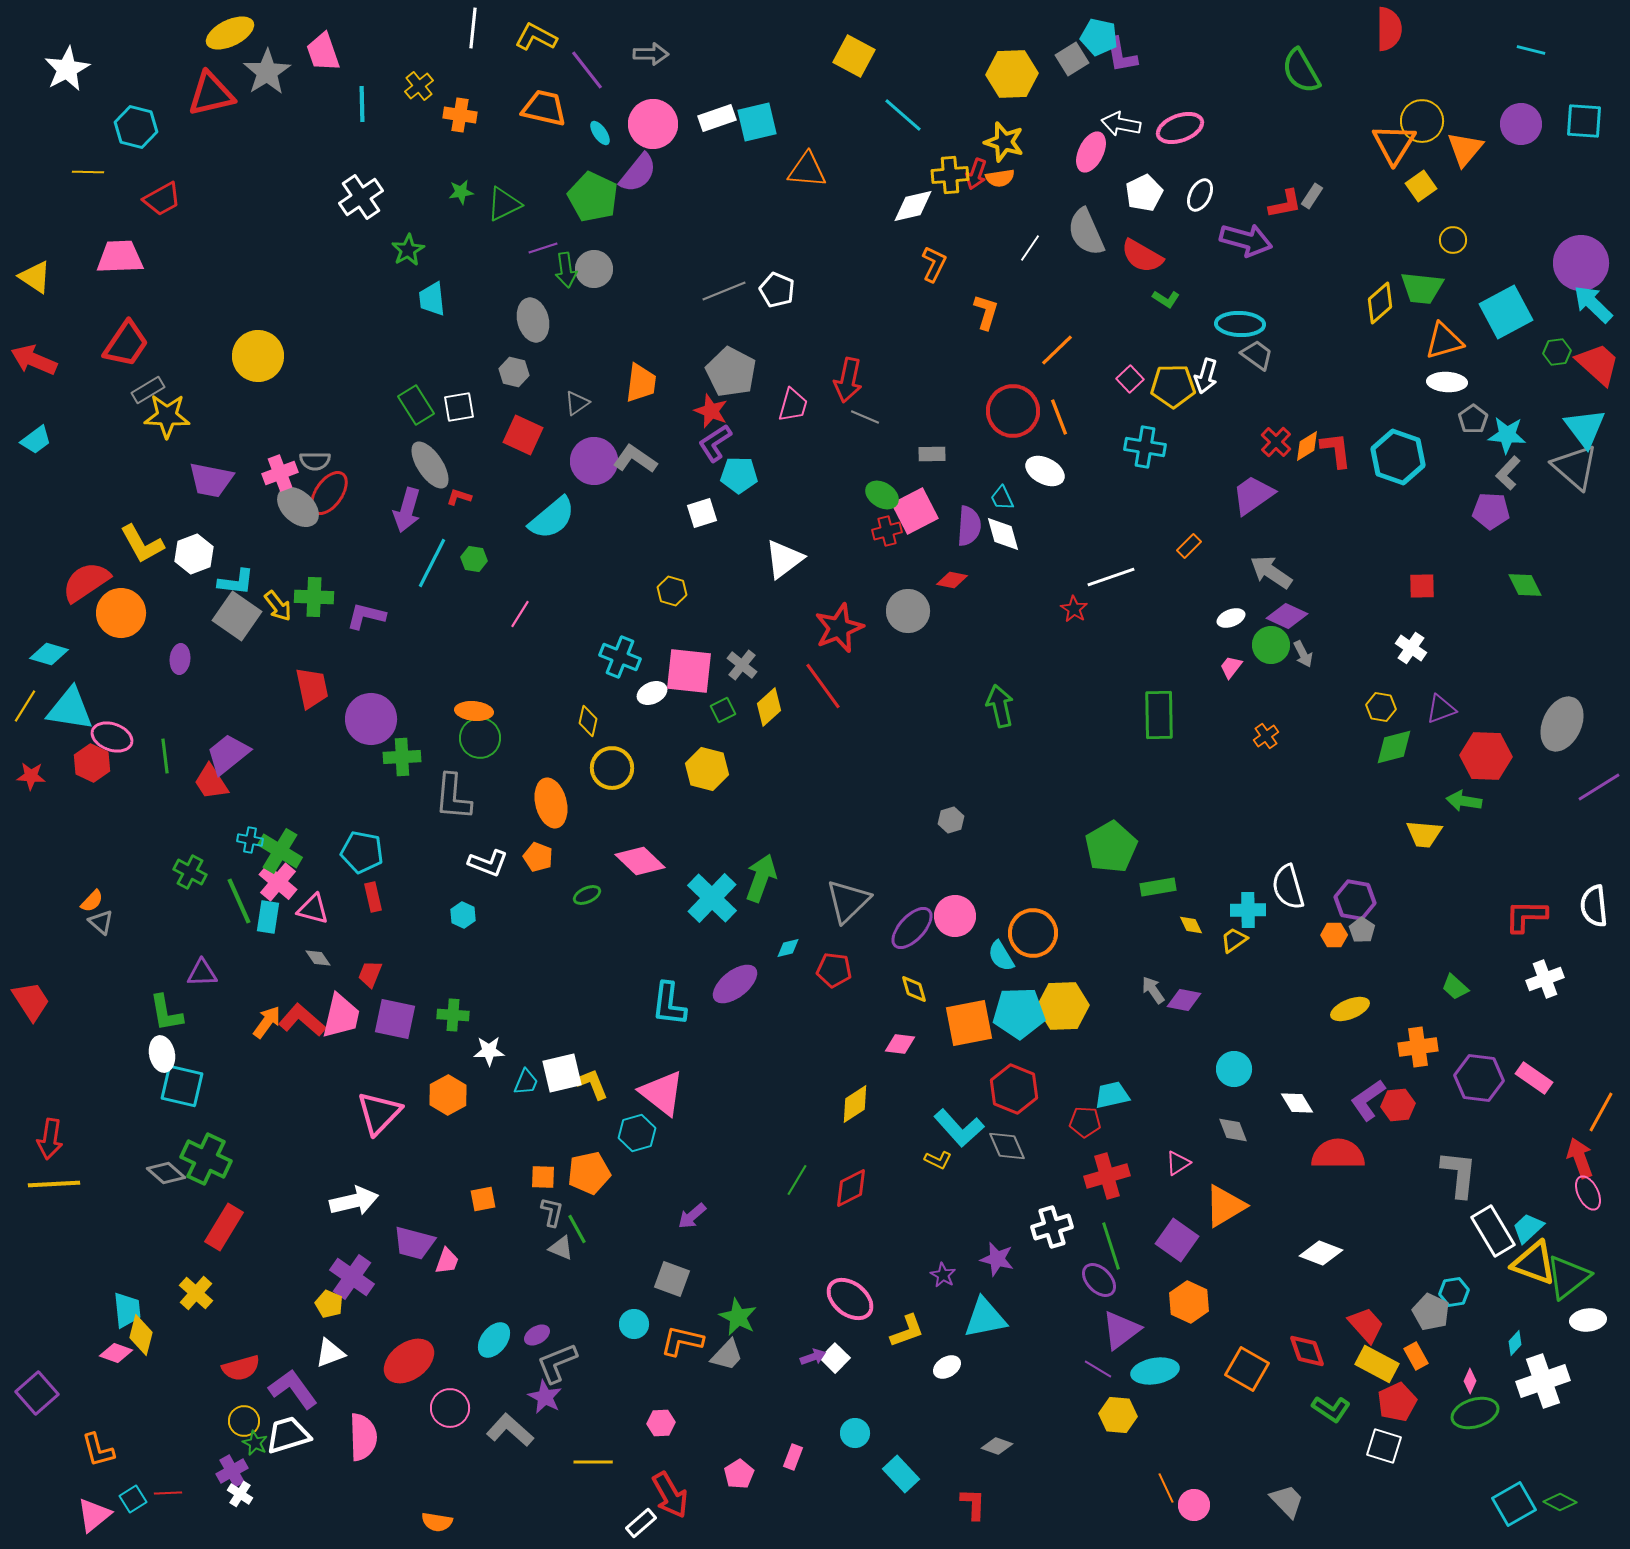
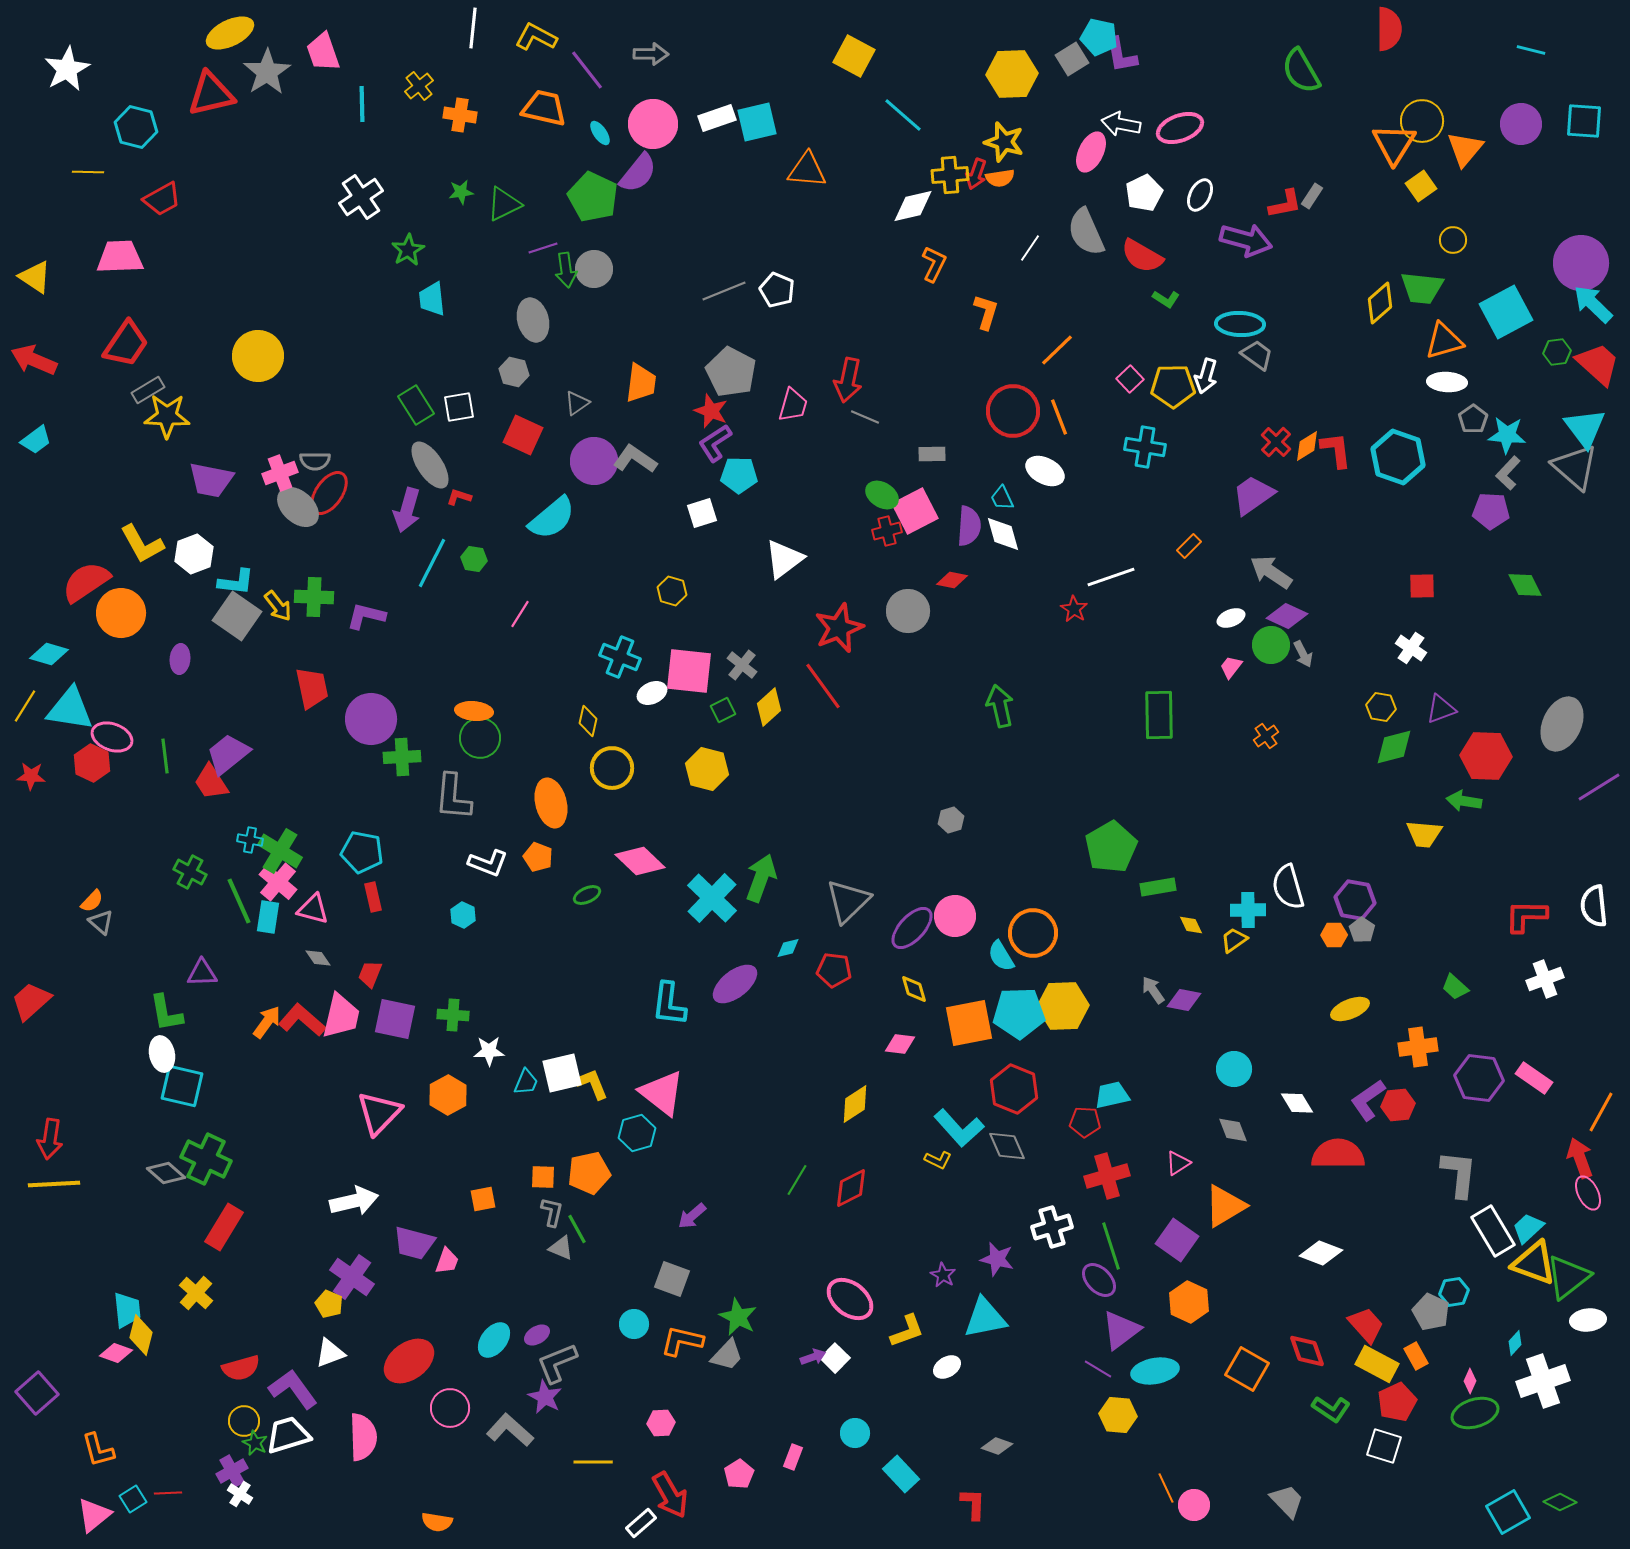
red trapezoid at (31, 1001): rotated 99 degrees counterclockwise
cyan square at (1514, 1504): moved 6 px left, 8 px down
